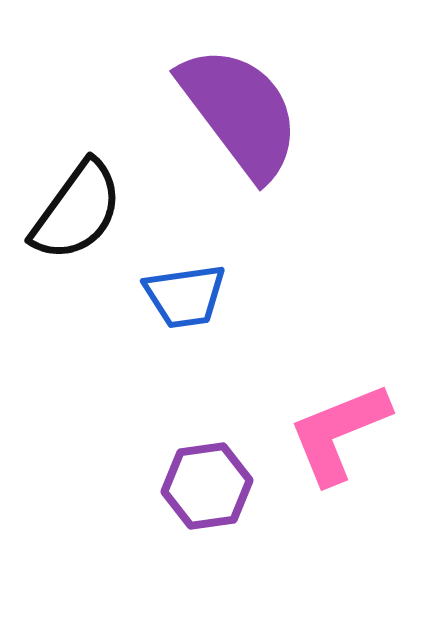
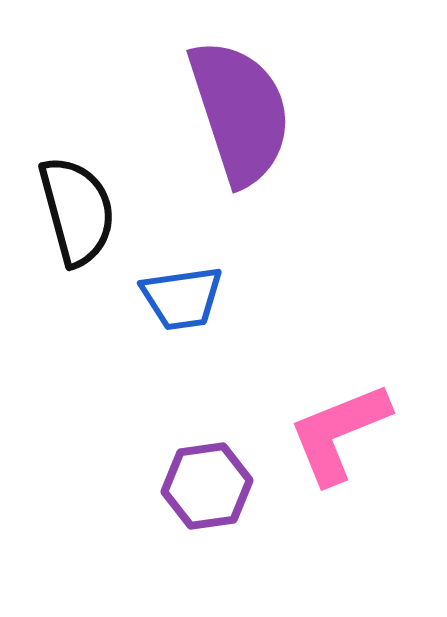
purple semicircle: rotated 19 degrees clockwise
black semicircle: rotated 51 degrees counterclockwise
blue trapezoid: moved 3 px left, 2 px down
